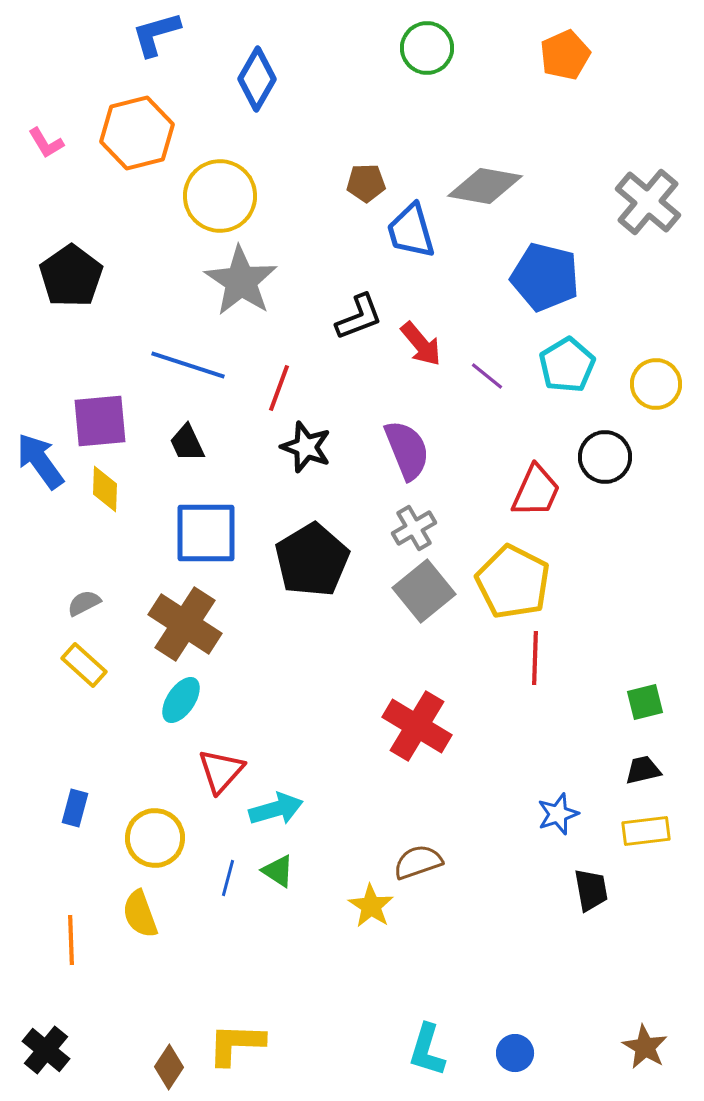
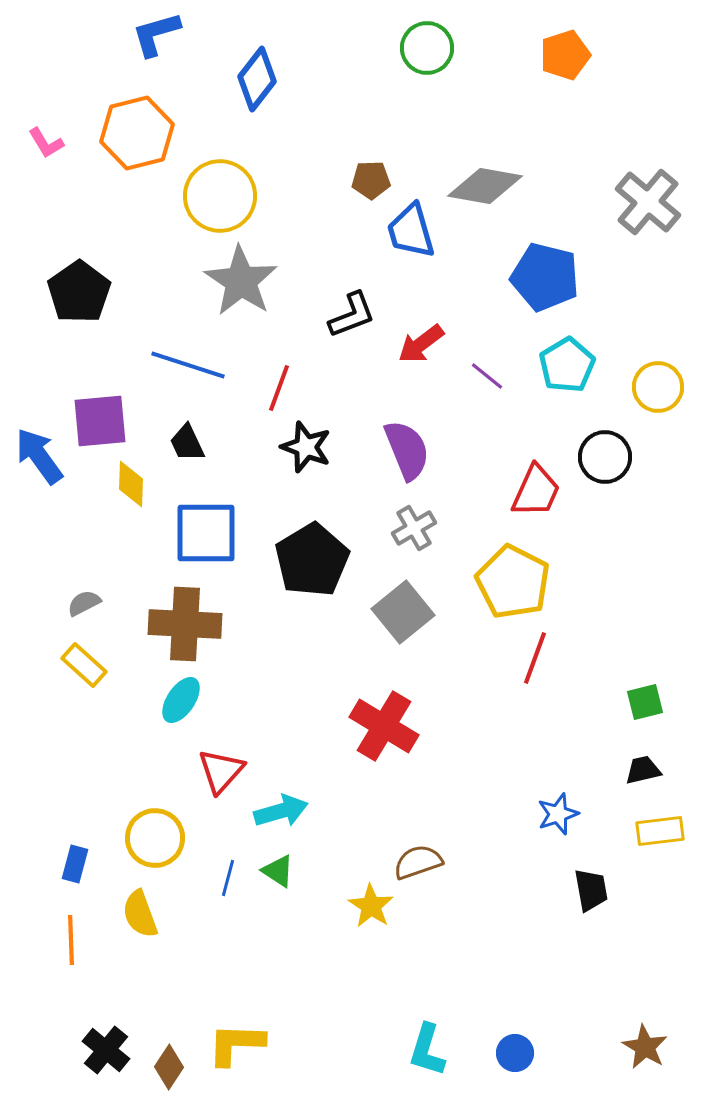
orange pentagon at (565, 55): rotated 6 degrees clockwise
blue diamond at (257, 79): rotated 8 degrees clockwise
brown pentagon at (366, 183): moved 5 px right, 3 px up
black pentagon at (71, 276): moved 8 px right, 16 px down
black L-shape at (359, 317): moved 7 px left, 2 px up
red arrow at (421, 344): rotated 93 degrees clockwise
yellow circle at (656, 384): moved 2 px right, 3 px down
blue arrow at (40, 461): moved 1 px left, 5 px up
yellow diamond at (105, 489): moved 26 px right, 5 px up
gray square at (424, 591): moved 21 px left, 21 px down
brown cross at (185, 624): rotated 30 degrees counterclockwise
red line at (535, 658): rotated 18 degrees clockwise
red cross at (417, 726): moved 33 px left
blue rectangle at (75, 808): moved 56 px down
cyan arrow at (276, 809): moved 5 px right, 2 px down
yellow rectangle at (646, 831): moved 14 px right
black cross at (46, 1050): moved 60 px right
